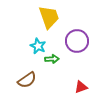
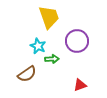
brown semicircle: moved 6 px up
red triangle: moved 1 px left, 2 px up
